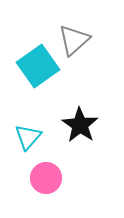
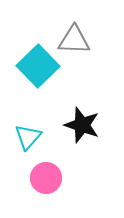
gray triangle: rotated 44 degrees clockwise
cyan square: rotated 9 degrees counterclockwise
black star: moved 2 px right; rotated 15 degrees counterclockwise
